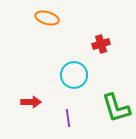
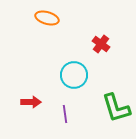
red cross: rotated 36 degrees counterclockwise
purple line: moved 3 px left, 4 px up
